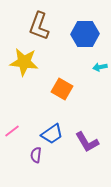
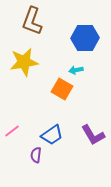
brown L-shape: moved 7 px left, 5 px up
blue hexagon: moved 4 px down
yellow star: rotated 16 degrees counterclockwise
cyan arrow: moved 24 px left, 3 px down
blue trapezoid: moved 1 px down
purple L-shape: moved 6 px right, 7 px up
